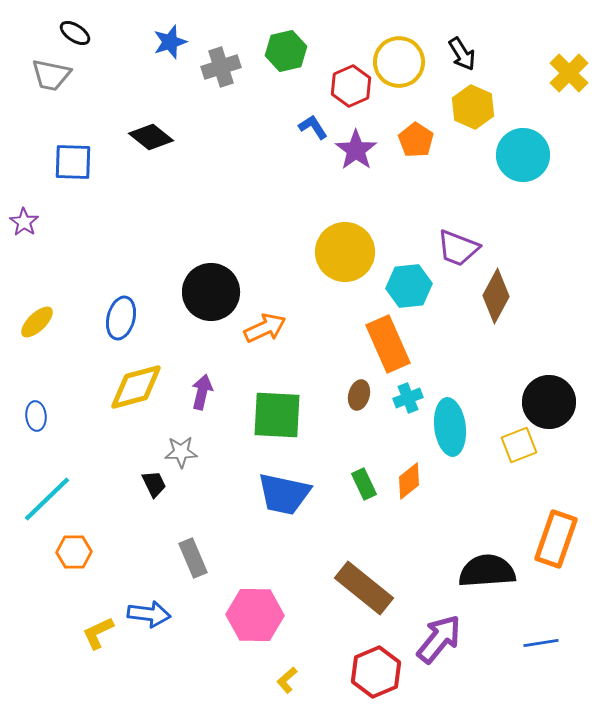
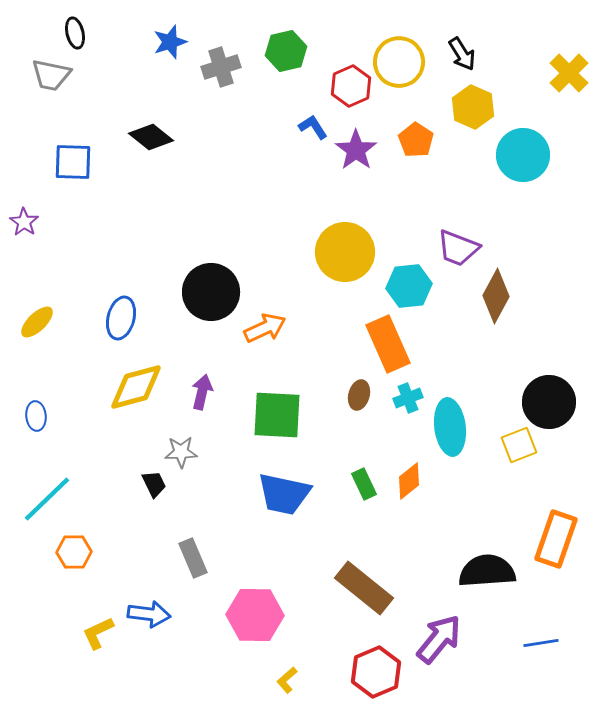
black ellipse at (75, 33): rotated 44 degrees clockwise
